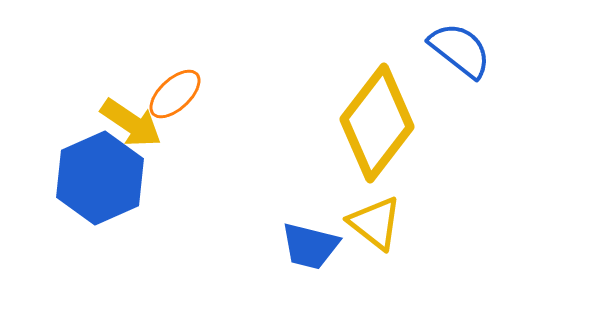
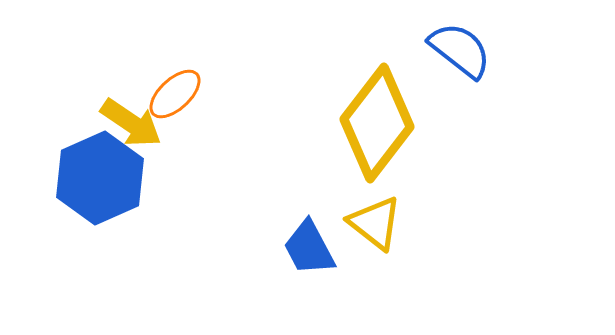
blue trapezoid: moved 1 px left, 2 px down; rotated 48 degrees clockwise
